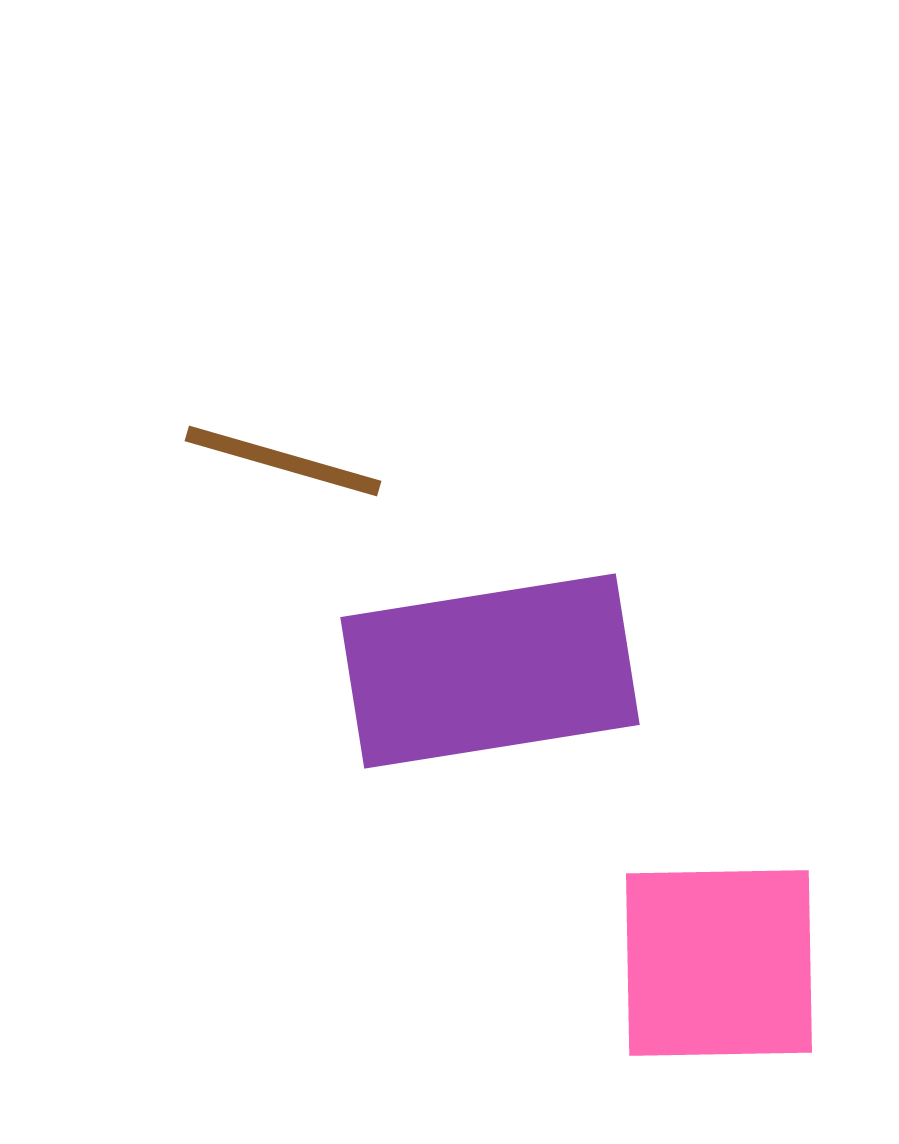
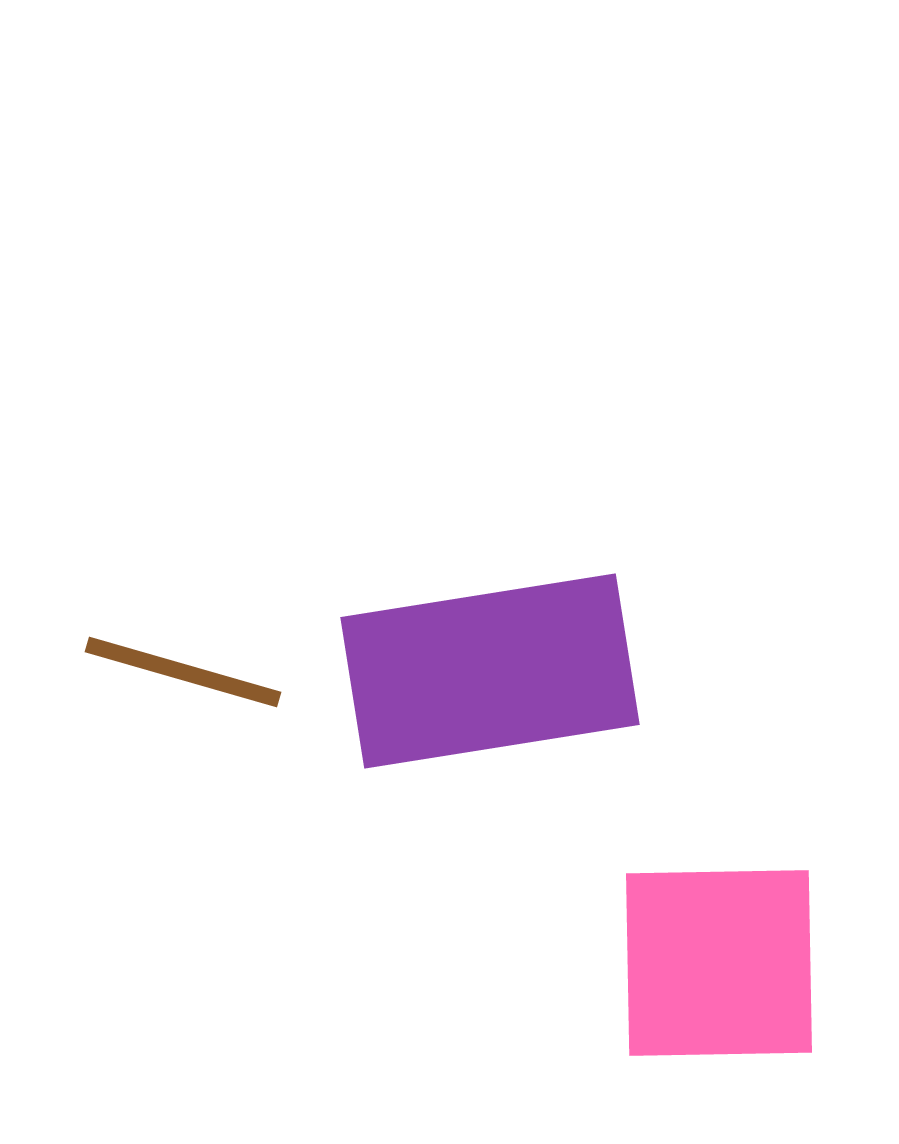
brown line: moved 100 px left, 211 px down
